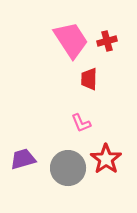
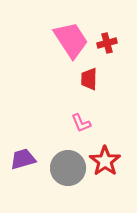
red cross: moved 2 px down
red star: moved 1 px left, 2 px down
